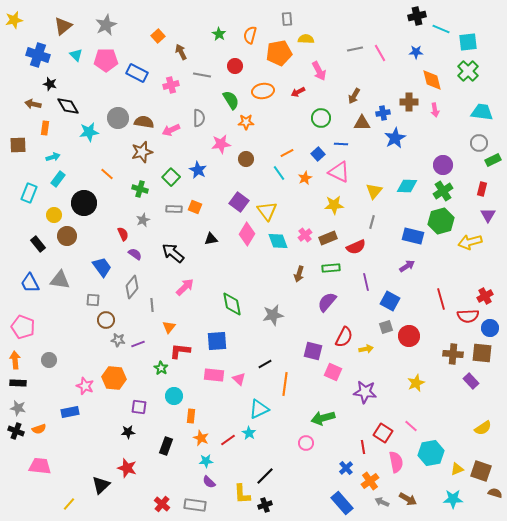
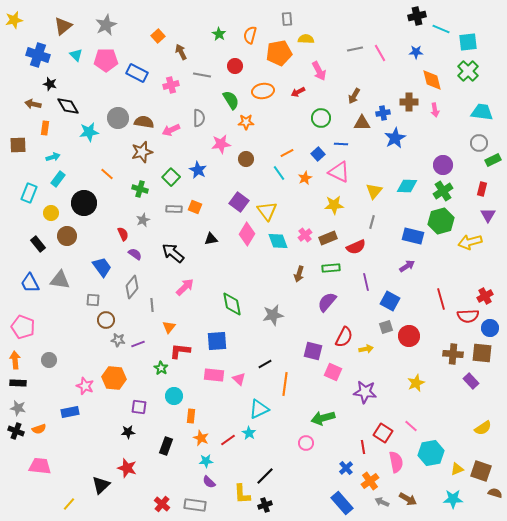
yellow circle at (54, 215): moved 3 px left, 2 px up
